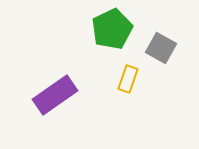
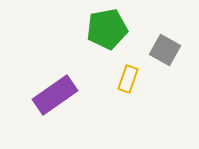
green pentagon: moved 5 px left; rotated 15 degrees clockwise
gray square: moved 4 px right, 2 px down
